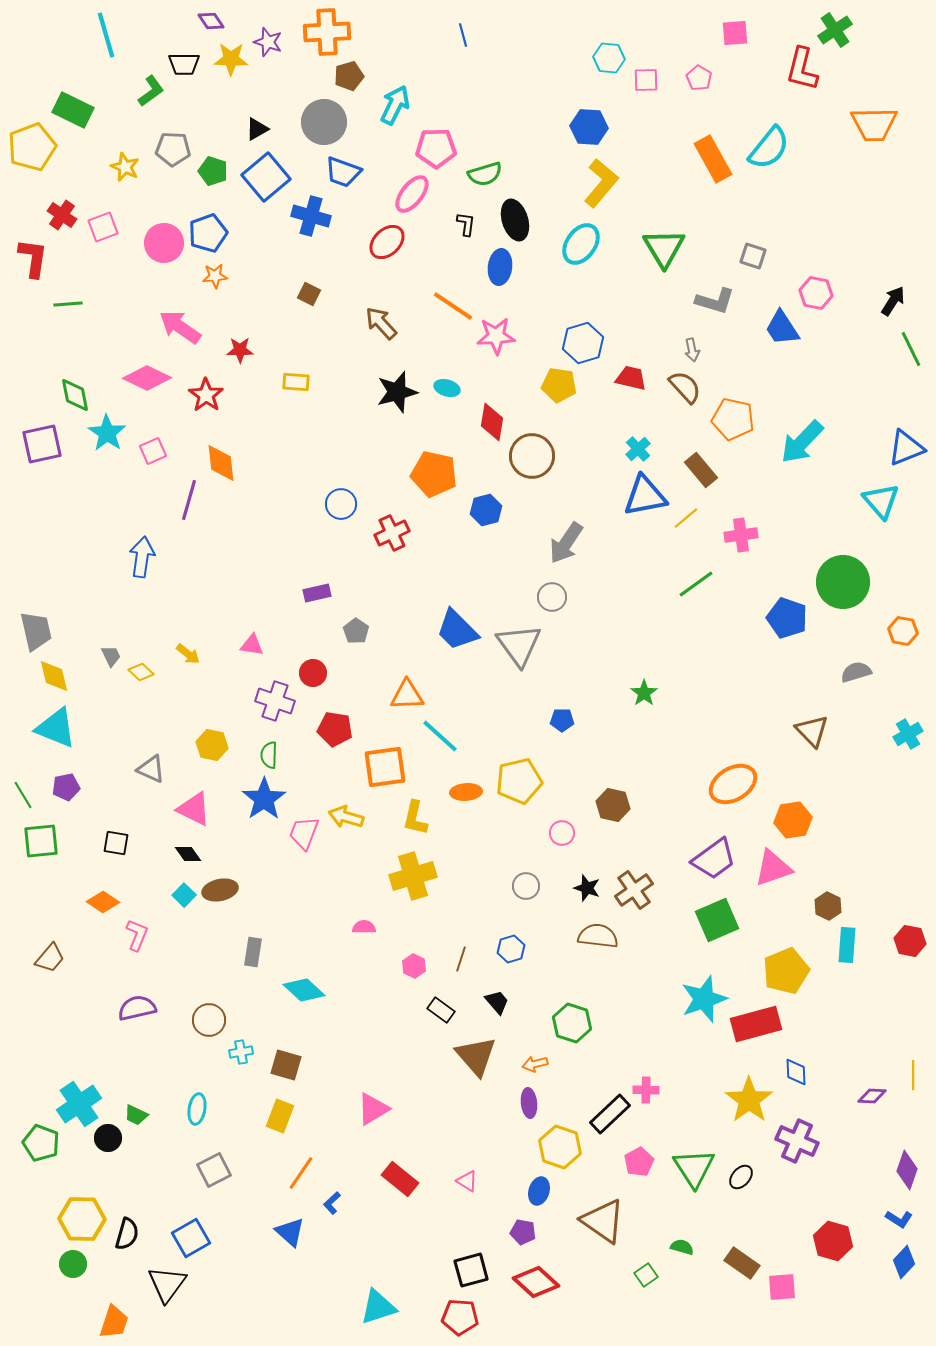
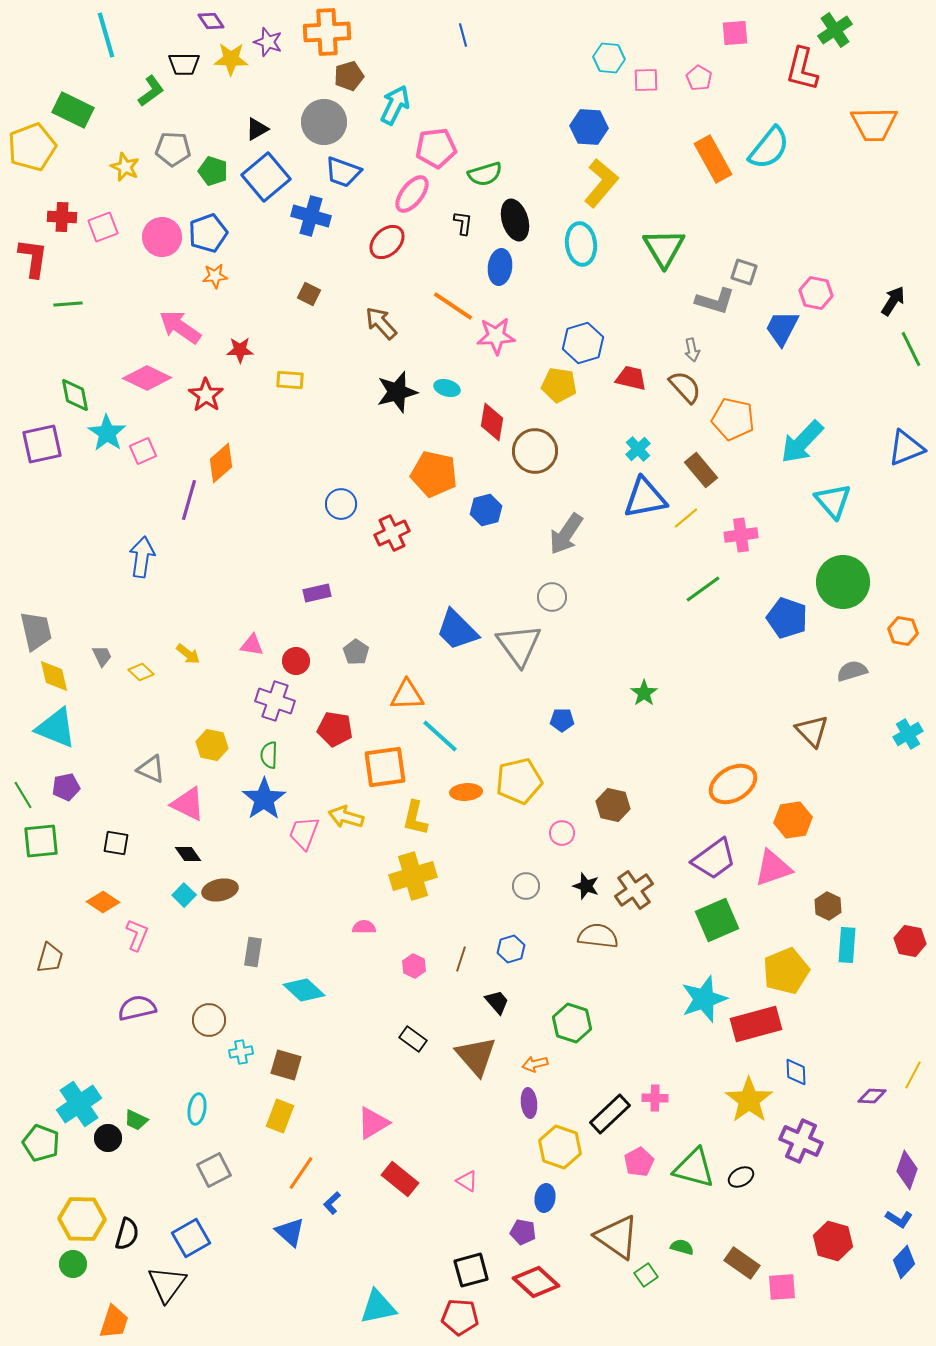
pink pentagon at (436, 148): rotated 6 degrees counterclockwise
red cross at (62, 215): moved 2 px down; rotated 32 degrees counterclockwise
black L-shape at (466, 224): moved 3 px left, 1 px up
pink circle at (164, 243): moved 2 px left, 6 px up
cyan ellipse at (581, 244): rotated 42 degrees counterclockwise
gray square at (753, 256): moved 9 px left, 16 px down
blue trapezoid at (782, 328): rotated 60 degrees clockwise
yellow rectangle at (296, 382): moved 6 px left, 2 px up
pink square at (153, 451): moved 10 px left
brown circle at (532, 456): moved 3 px right, 5 px up
orange diamond at (221, 463): rotated 54 degrees clockwise
blue triangle at (645, 496): moved 2 px down
cyan triangle at (881, 501): moved 48 px left
gray arrow at (566, 543): moved 9 px up
green line at (696, 584): moved 7 px right, 5 px down
gray pentagon at (356, 631): moved 21 px down
gray trapezoid at (111, 656): moved 9 px left
gray semicircle at (856, 672): moved 4 px left, 1 px up
red circle at (313, 673): moved 17 px left, 12 px up
pink triangle at (194, 809): moved 6 px left, 5 px up
black star at (587, 888): moved 1 px left, 2 px up
brown trapezoid at (50, 958): rotated 24 degrees counterclockwise
black rectangle at (441, 1010): moved 28 px left, 29 px down
yellow line at (913, 1075): rotated 28 degrees clockwise
pink cross at (646, 1090): moved 9 px right, 8 px down
pink triangle at (373, 1109): moved 14 px down
green trapezoid at (136, 1115): moved 5 px down
purple cross at (797, 1141): moved 4 px right
green triangle at (694, 1168): rotated 42 degrees counterclockwise
black ellipse at (741, 1177): rotated 20 degrees clockwise
blue ellipse at (539, 1191): moved 6 px right, 7 px down; rotated 8 degrees counterclockwise
brown triangle at (603, 1221): moved 14 px right, 16 px down
cyan triangle at (378, 1307): rotated 6 degrees clockwise
